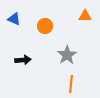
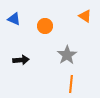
orange triangle: rotated 32 degrees clockwise
black arrow: moved 2 px left
